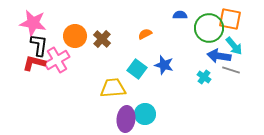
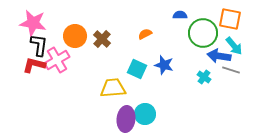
green circle: moved 6 px left, 5 px down
red L-shape: moved 2 px down
cyan square: rotated 12 degrees counterclockwise
